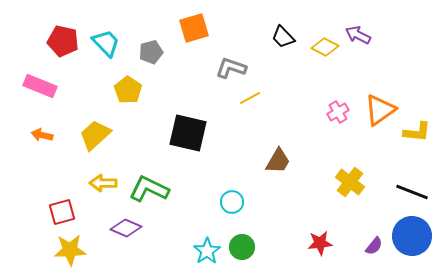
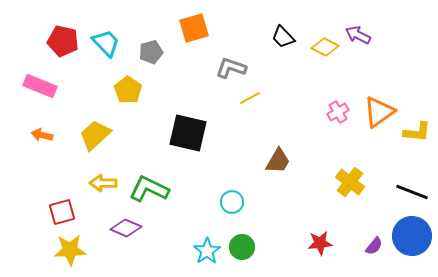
orange triangle: moved 1 px left, 2 px down
